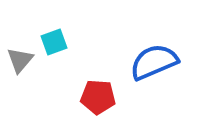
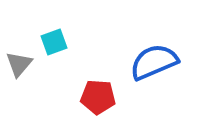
gray triangle: moved 1 px left, 4 px down
